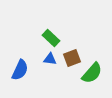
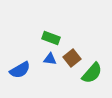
green rectangle: rotated 24 degrees counterclockwise
brown square: rotated 18 degrees counterclockwise
blue semicircle: rotated 35 degrees clockwise
